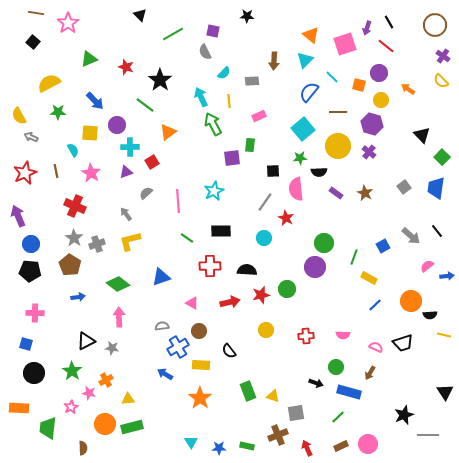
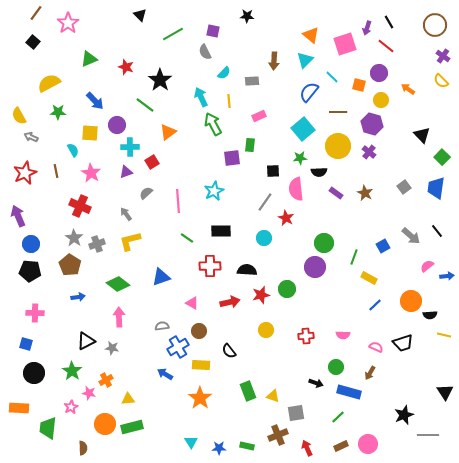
brown line at (36, 13): rotated 63 degrees counterclockwise
red cross at (75, 206): moved 5 px right
